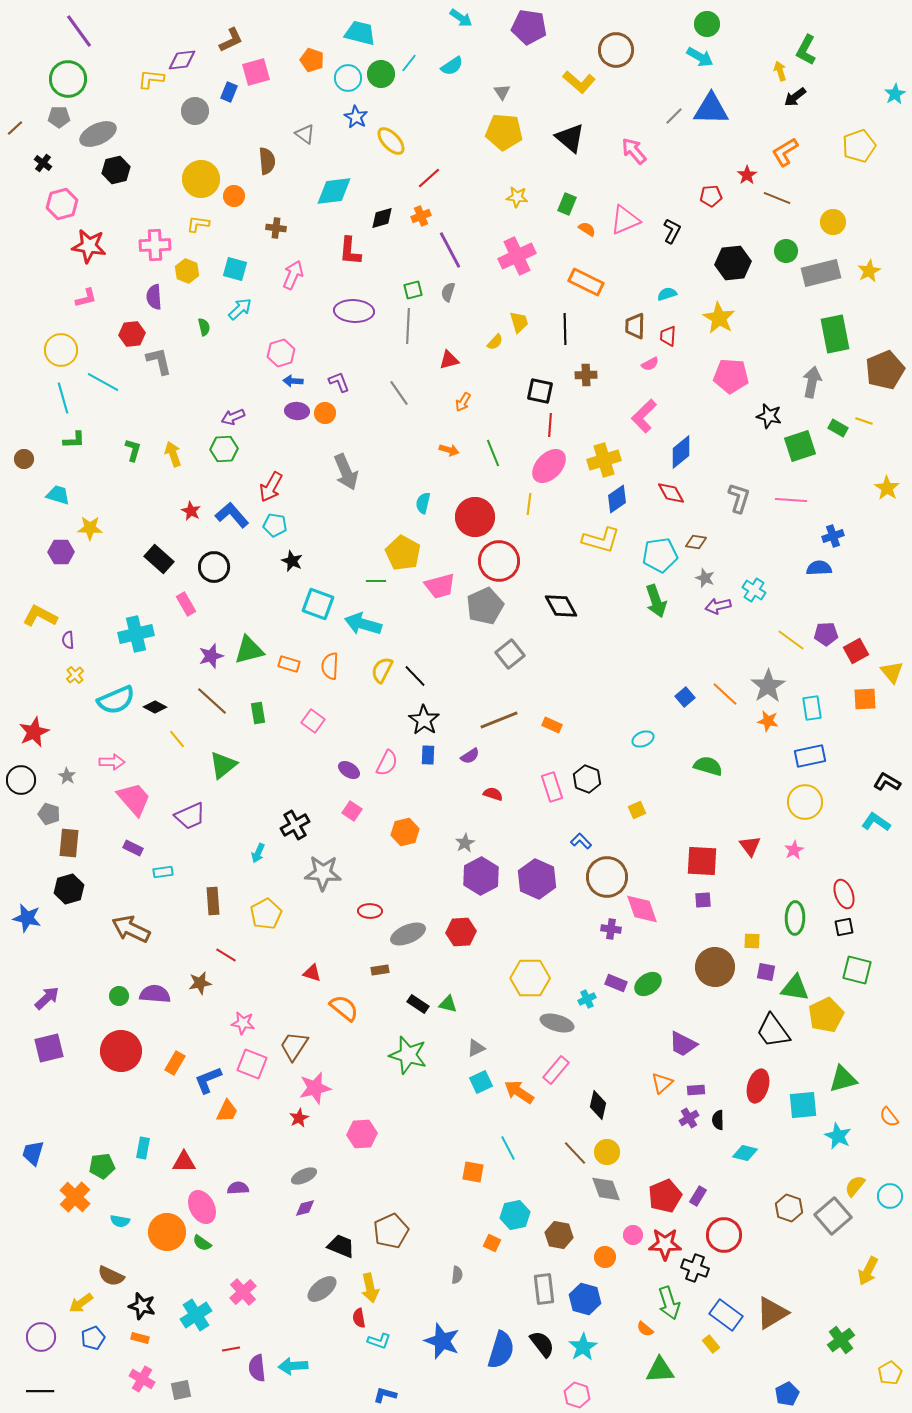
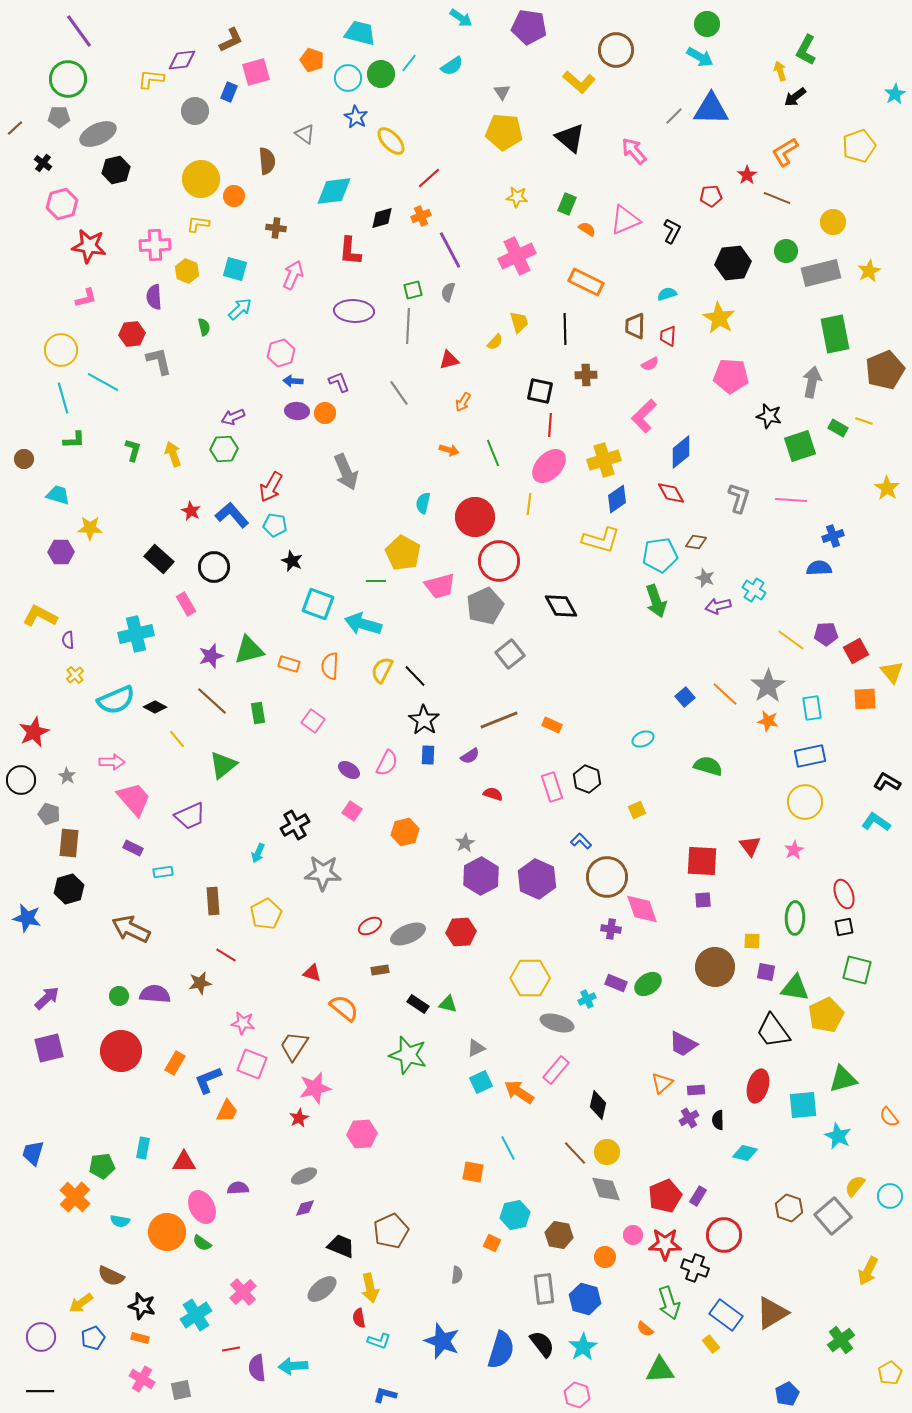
red ellipse at (370, 911): moved 15 px down; rotated 30 degrees counterclockwise
